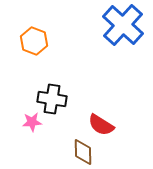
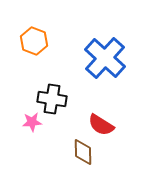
blue cross: moved 18 px left, 33 px down
